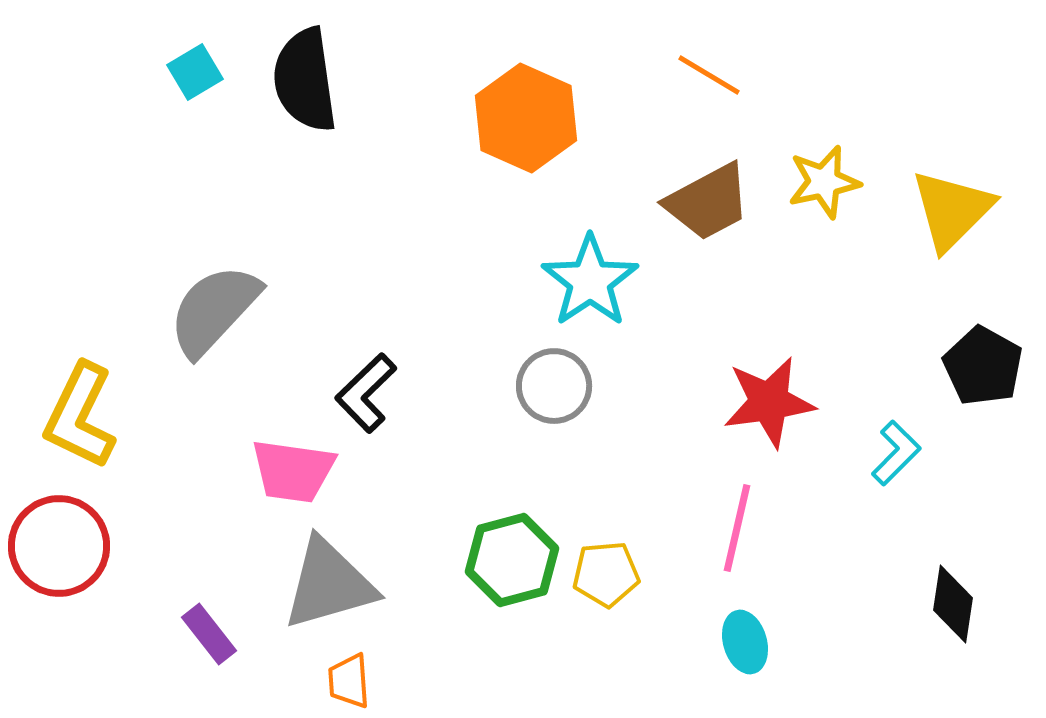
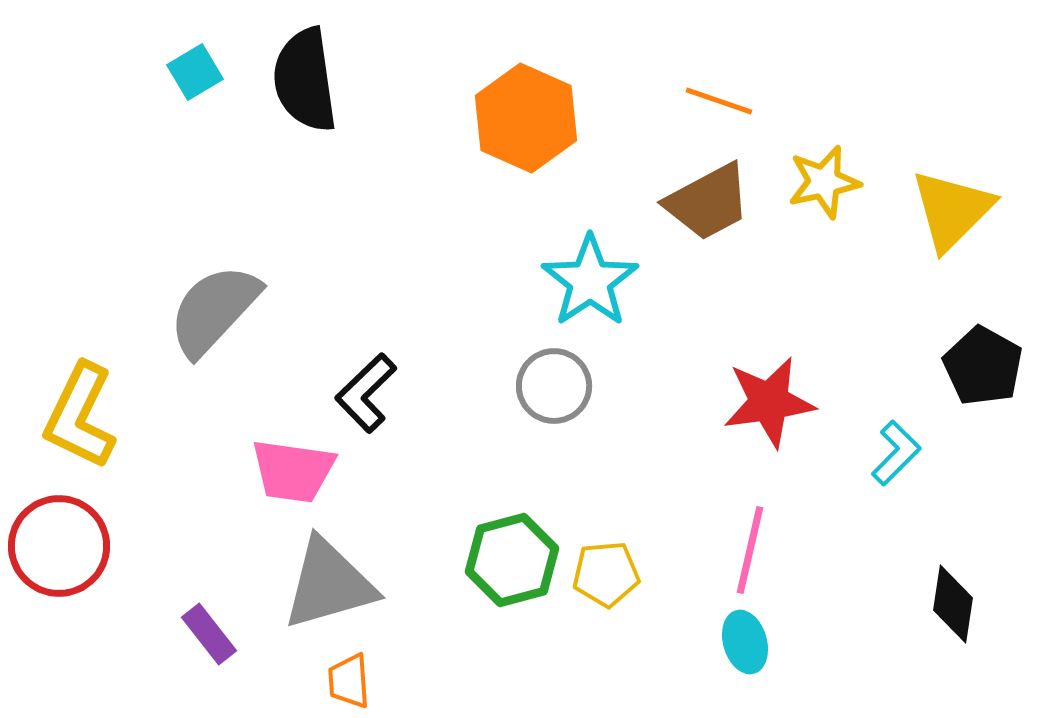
orange line: moved 10 px right, 26 px down; rotated 12 degrees counterclockwise
pink line: moved 13 px right, 22 px down
